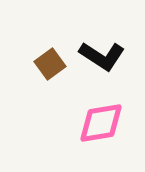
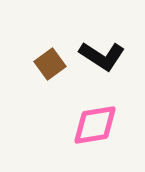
pink diamond: moved 6 px left, 2 px down
